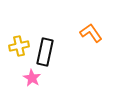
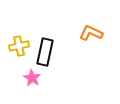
orange L-shape: rotated 30 degrees counterclockwise
